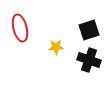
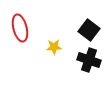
black square: rotated 35 degrees counterclockwise
yellow star: moved 2 px left
